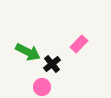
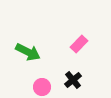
black cross: moved 21 px right, 16 px down
